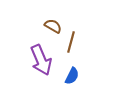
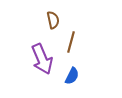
brown semicircle: moved 6 px up; rotated 48 degrees clockwise
purple arrow: moved 1 px right, 1 px up
